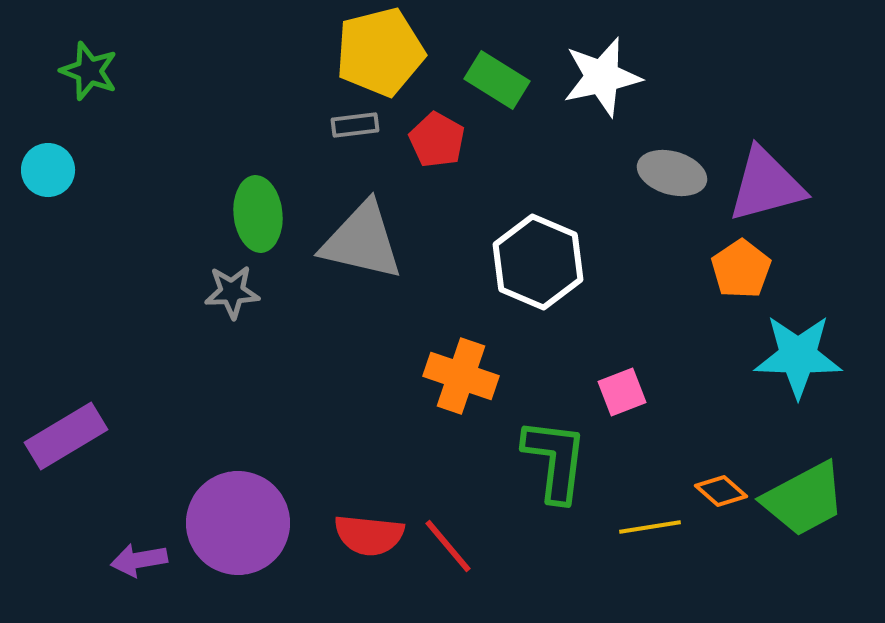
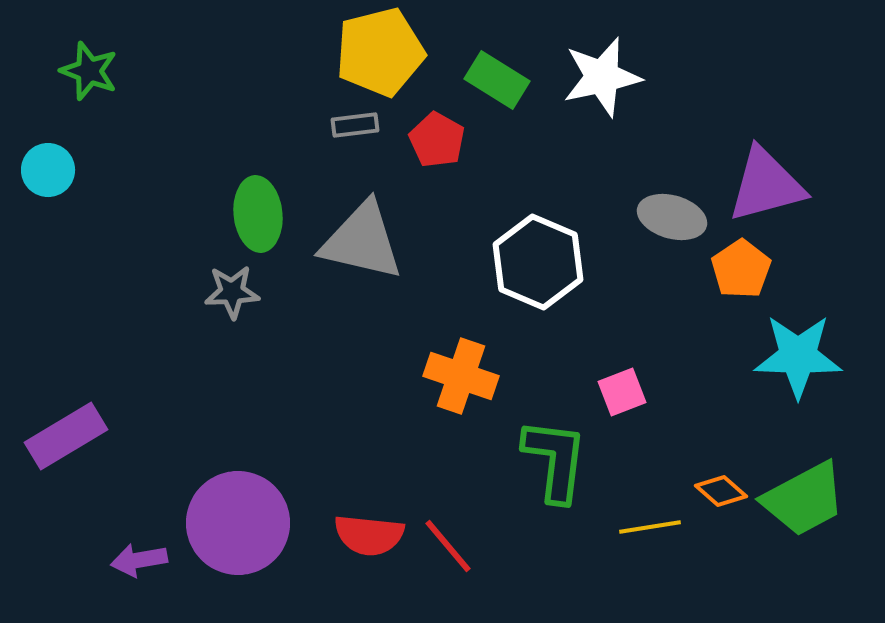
gray ellipse: moved 44 px down
